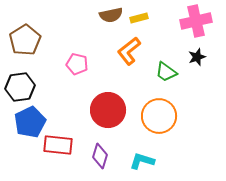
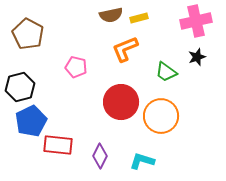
brown pentagon: moved 3 px right, 6 px up; rotated 12 degrees counterclockwise
orange L-shape: moved 4 px left, 2 px up; rotated 16 degrees clockwise
pink pentagon: moved 1 px left, 3 px down
black hexagon: rotated 8 degrees counterclockwise
red circle: moved 13 px right, 8 px up
orange circle: moved 2 px right
blue pentagon: moved 1 px right, 1 px up
purple diamond: rotated 10 degrees clockwise
